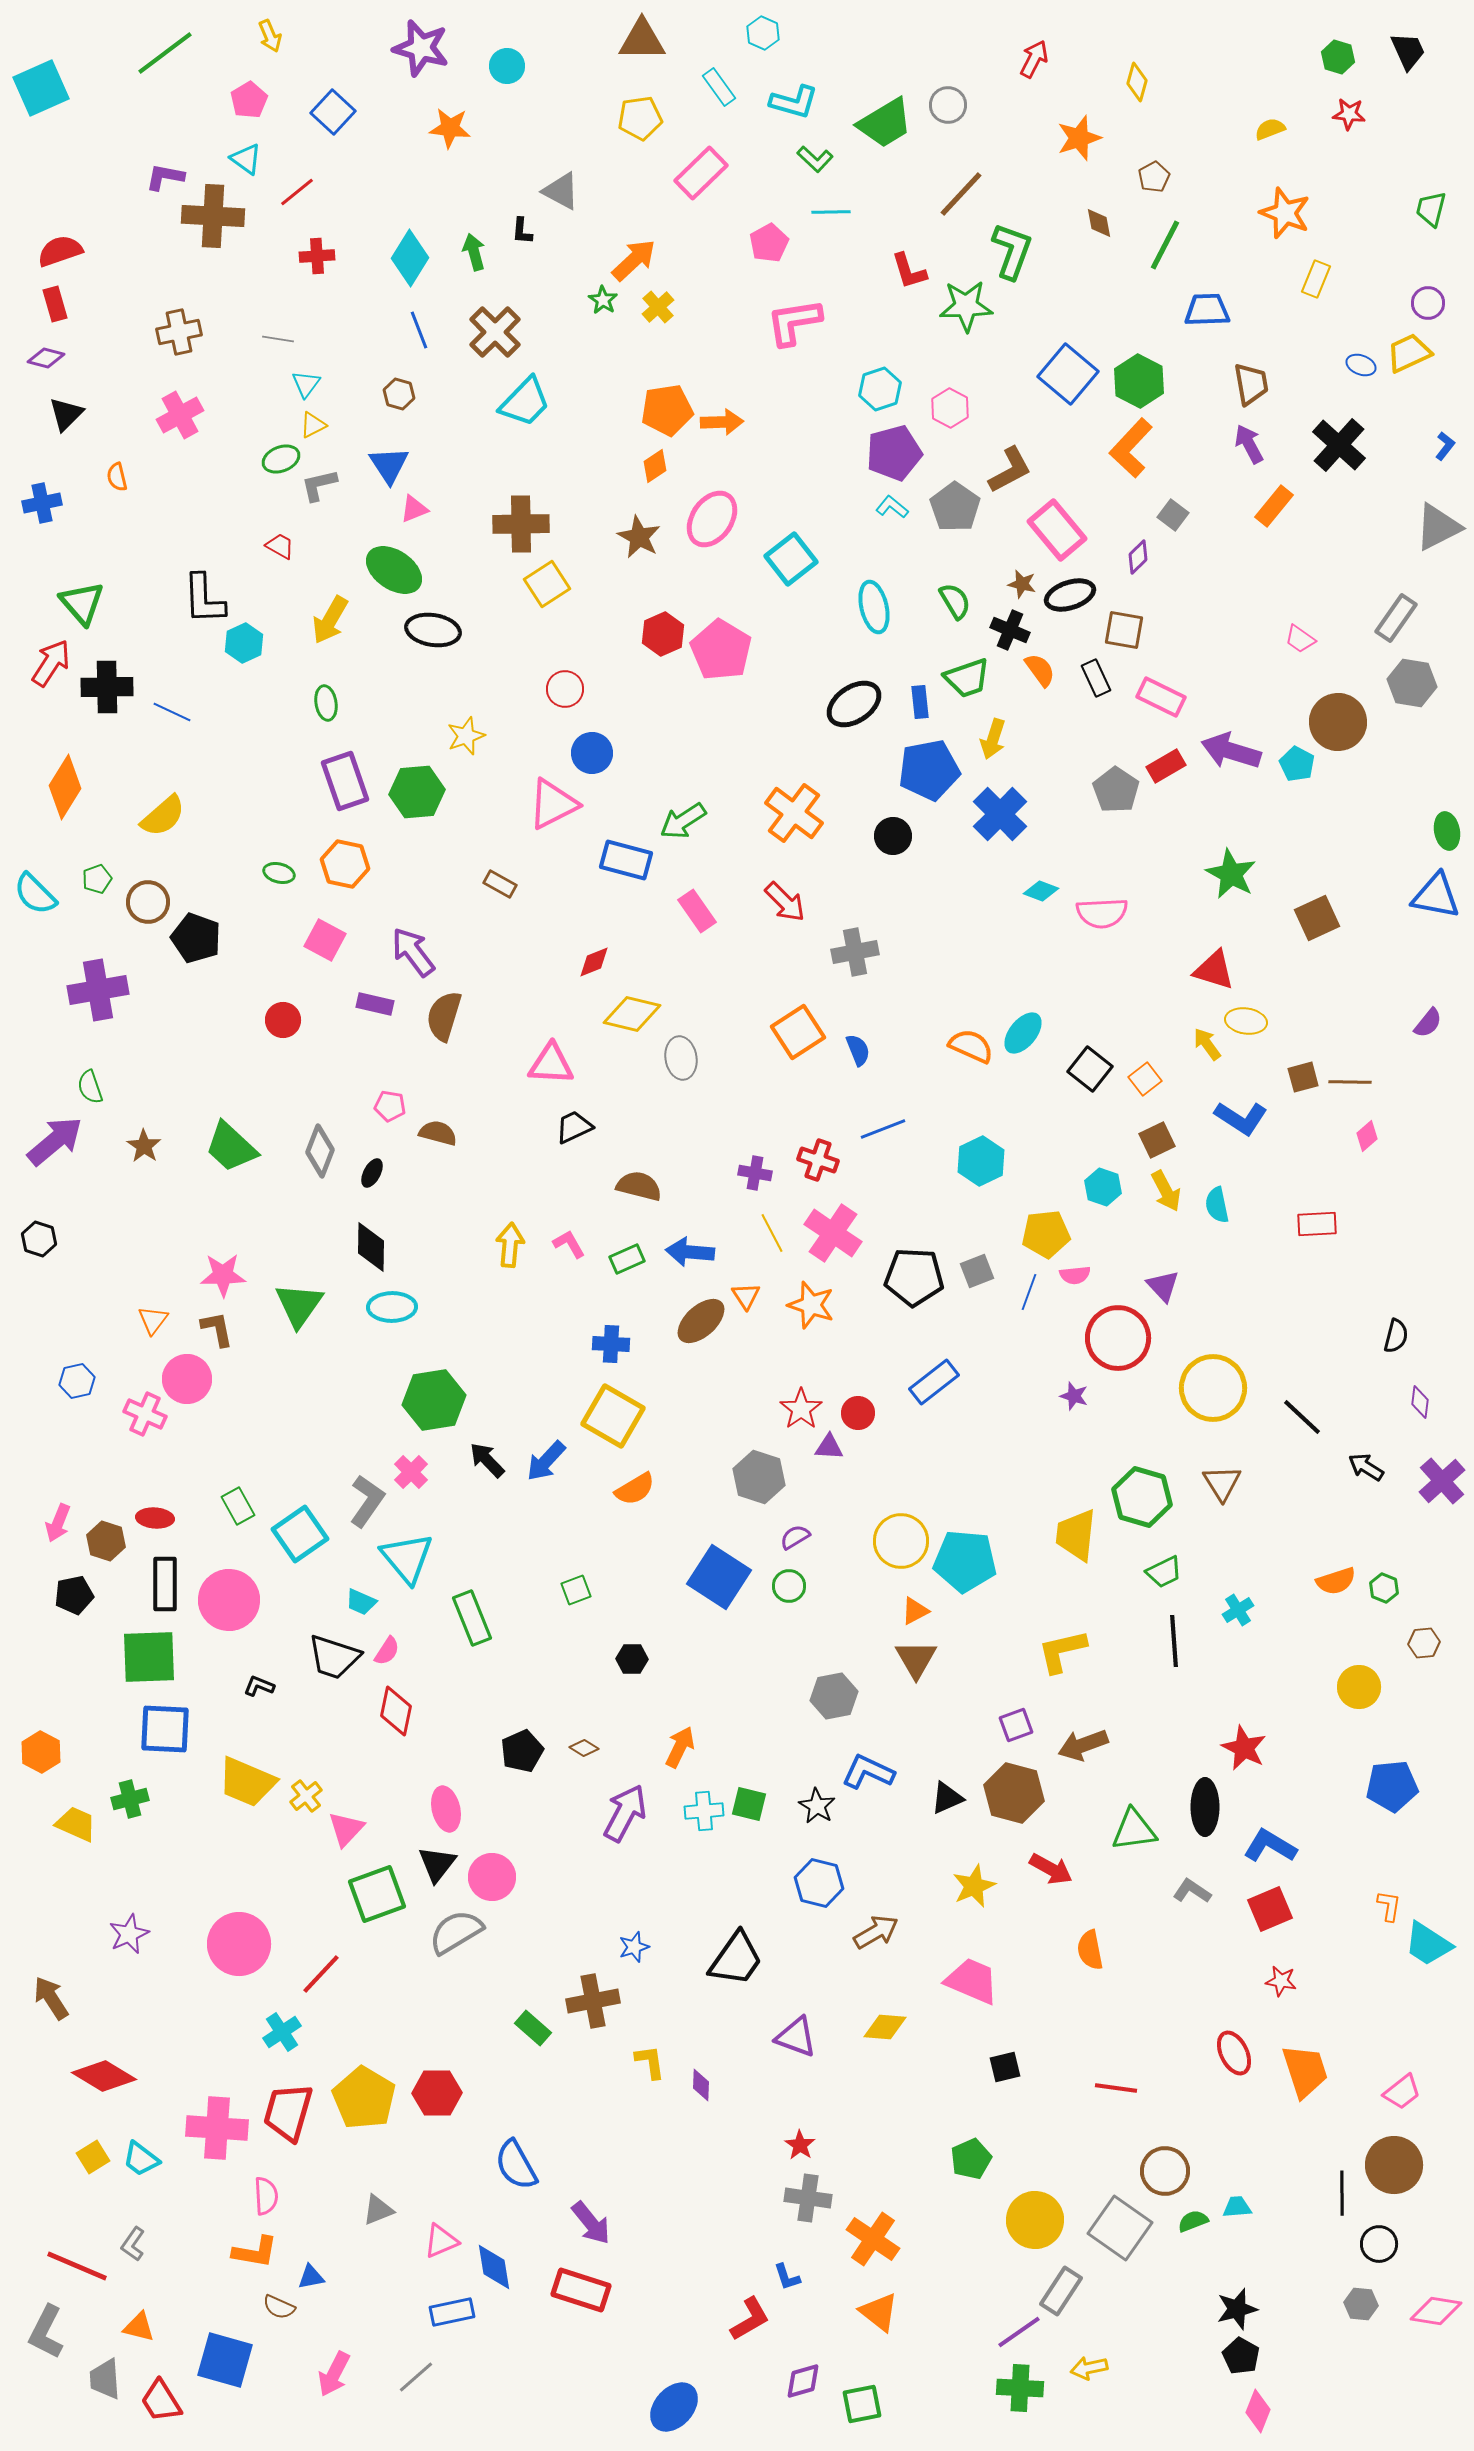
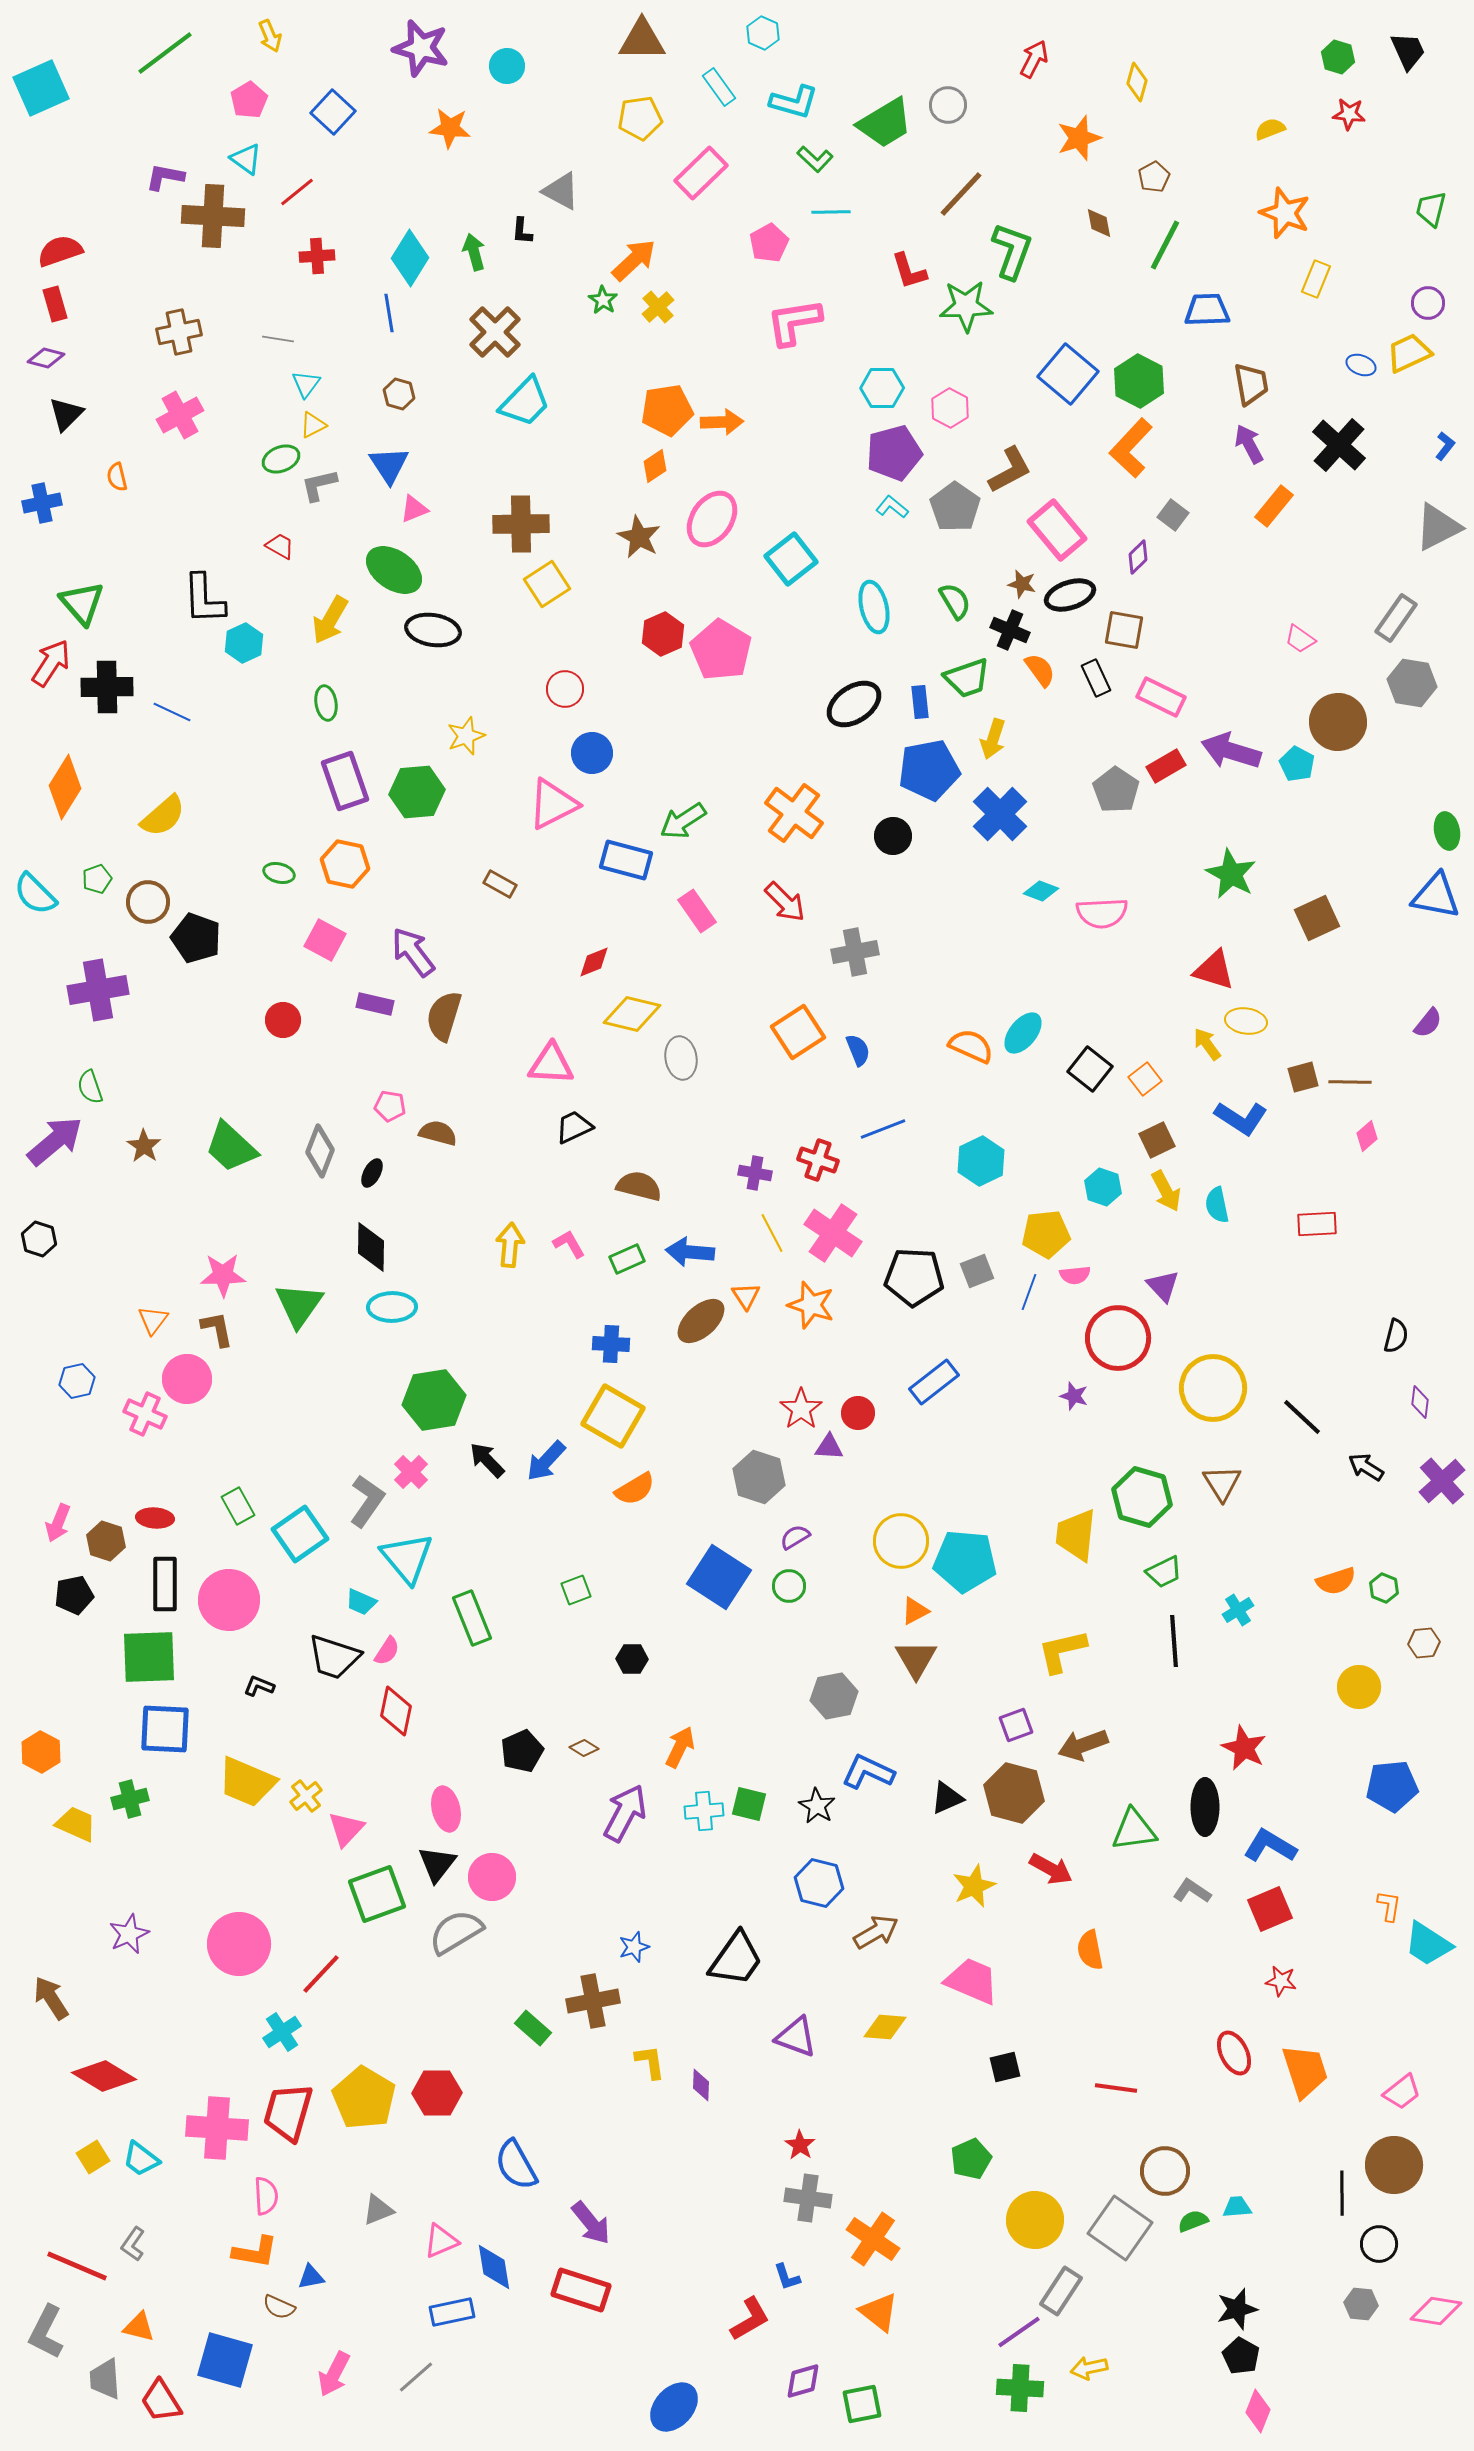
blue line at (419, 330): moved 30 px left, 17 px up; rotated 12 degrees clockwise
cyan hexagon at (880, 389): moved 2 px right, 1 px up; rotated 18 degrees clockwise
